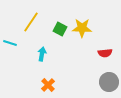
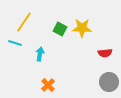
yellow line: moved 7 px left
cyan line: moved 5 px right
cyan arrow: moved 2 px left
